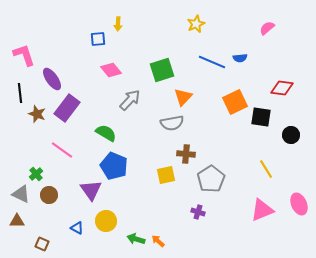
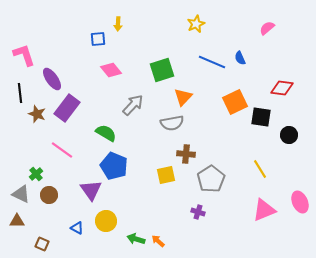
blue semicircle: rotated 72 degrees clockwise
gray arrow: moved 3 px right, 5 px down
black circle: moved 2 px left
yellow line: moved 6 px left
pink ellipse: moved 1 px right, 2 px up
pink triangle: moved 2 px right
